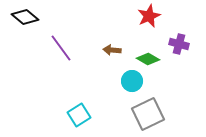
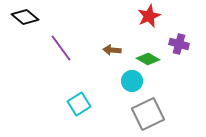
cyan square: moved 11 px up
